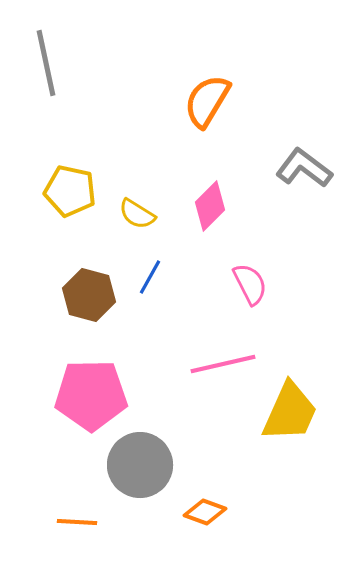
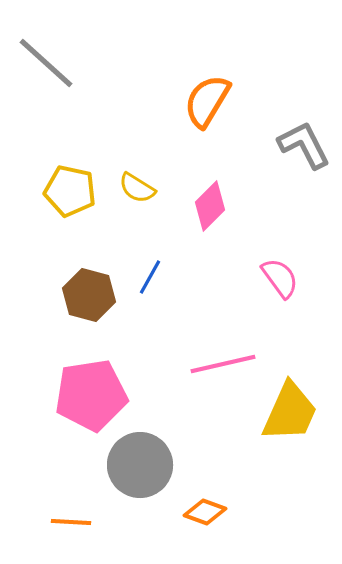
gray line: rotated 36 degrees counterclockwise
gray L-shape: moved 23 px up; rotated 26 degrees clockwise
yellow semicircle: moved 26 px up
pink semicircle: moved 30 px right, 6 px up; rotated 9 degrees counterclockwise
pink pentagon: rotated 8 degrees counterclockwise
orange line: moved 6 px left
